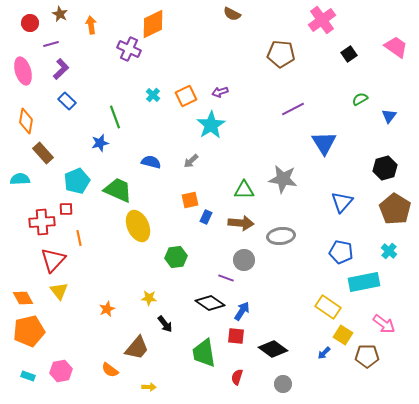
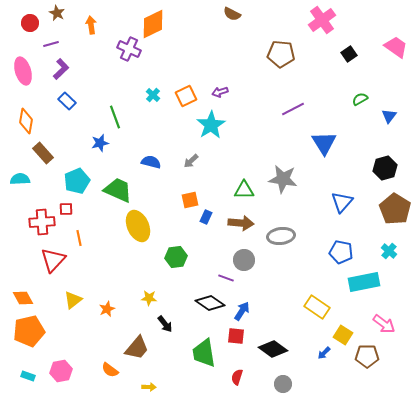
brown star at (60, 14): moved 3 px left, 1 px up
yellow triangle at (59, 291): moved 14 px right, 9 px down; rotated 30 degrees clockwise
yellow rectangle at (328, 307): moved 11 px left
